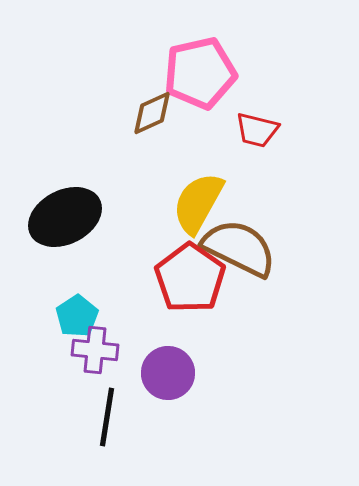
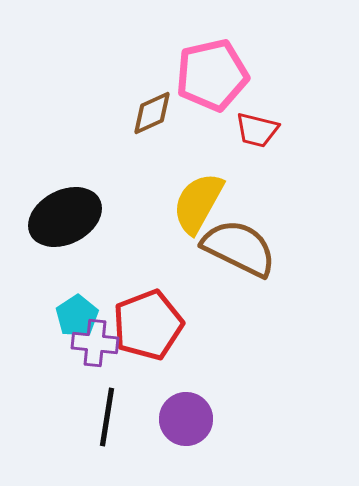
pink pentagon: moved 12 px right, 2 px down
red pentagon: moved 42 px left, 47 px down; rotated 16 degrees clockwise
purple cross: moved 7 px up
purple circle: moved 18 px right, 46 px down
